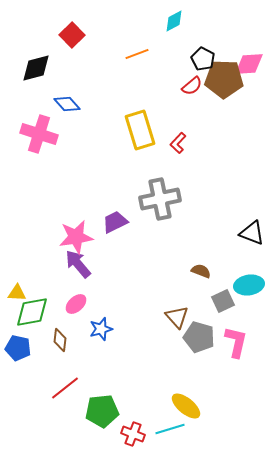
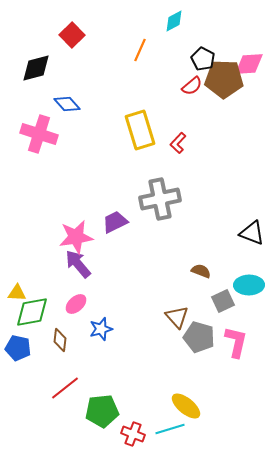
orange line: moved 3 px right, 4 px up; rotated 45 degrees counterclockwise
cyan ellipse: rotated 8 degrees clockwise
